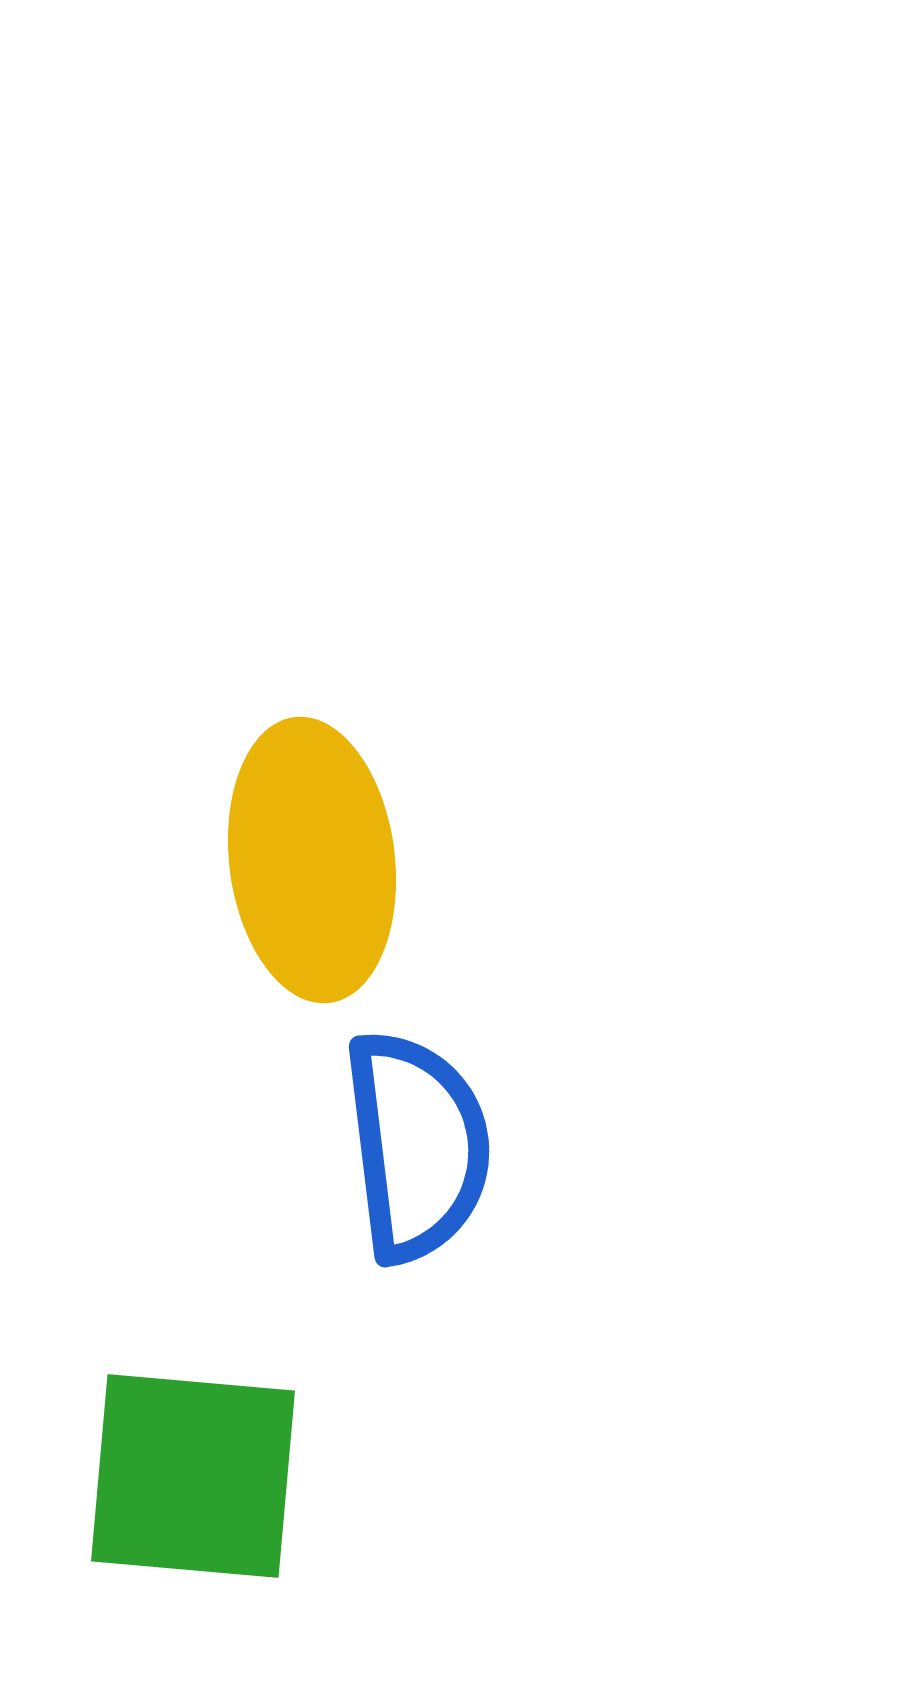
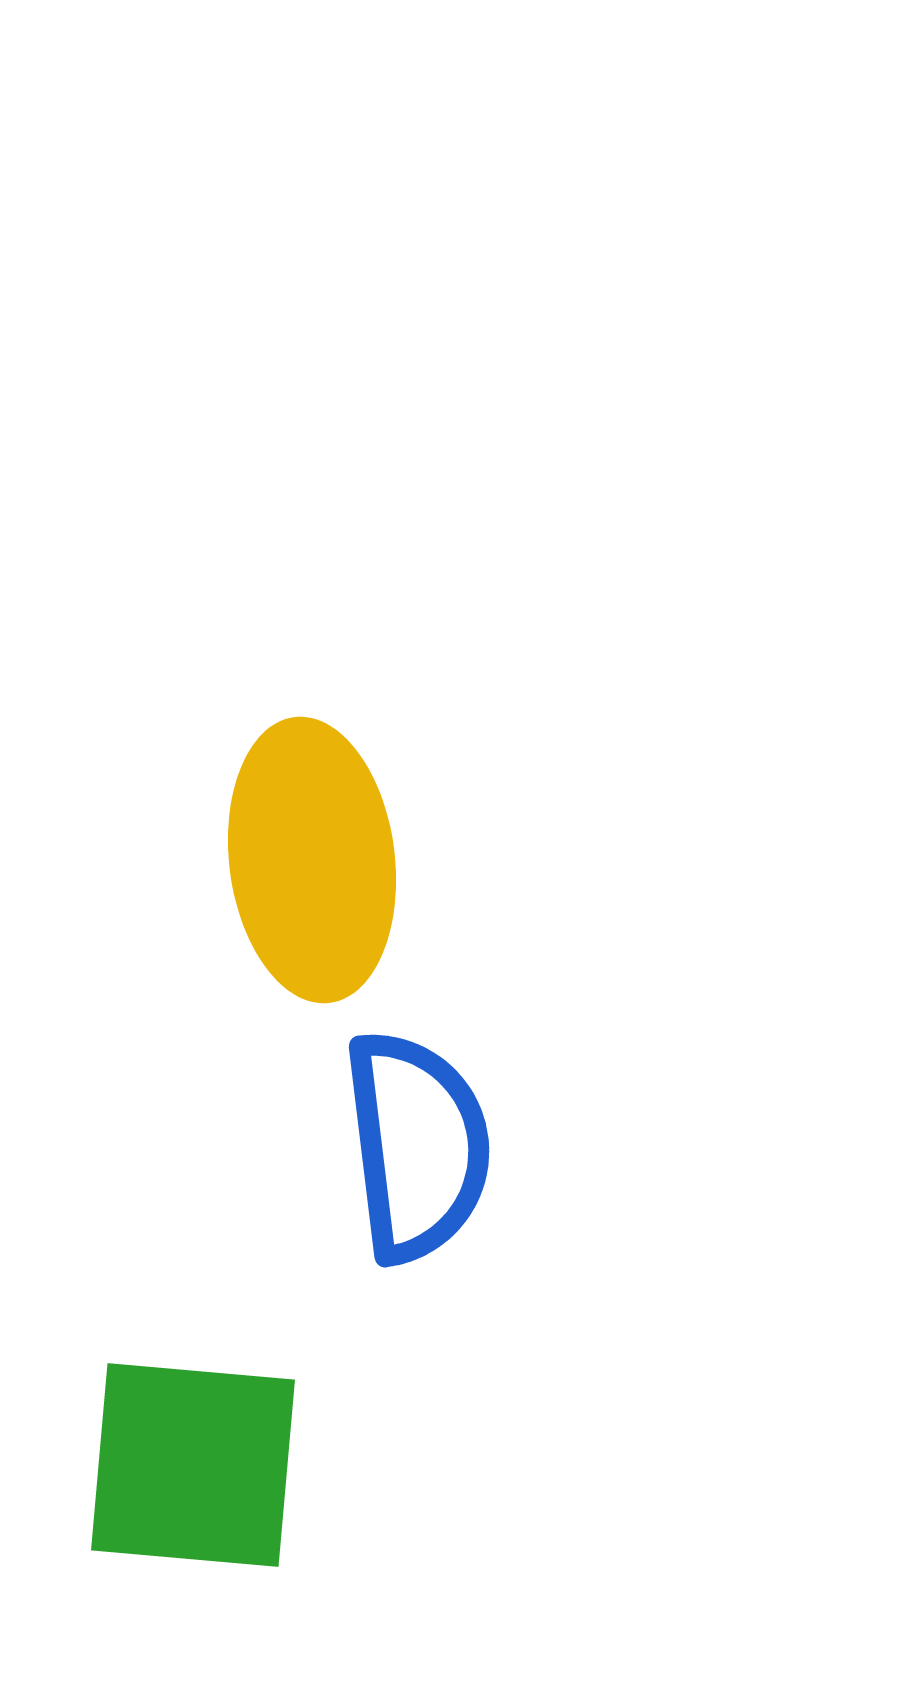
green square: moved 11 px up
